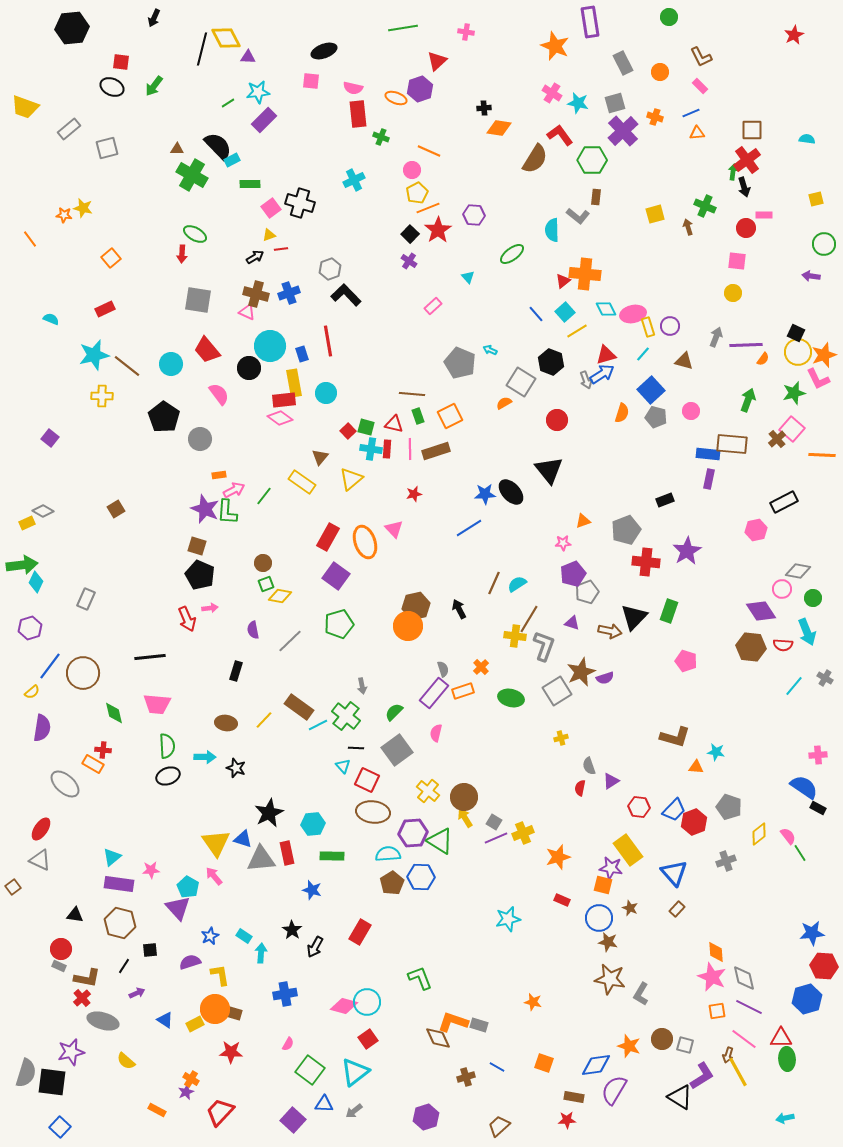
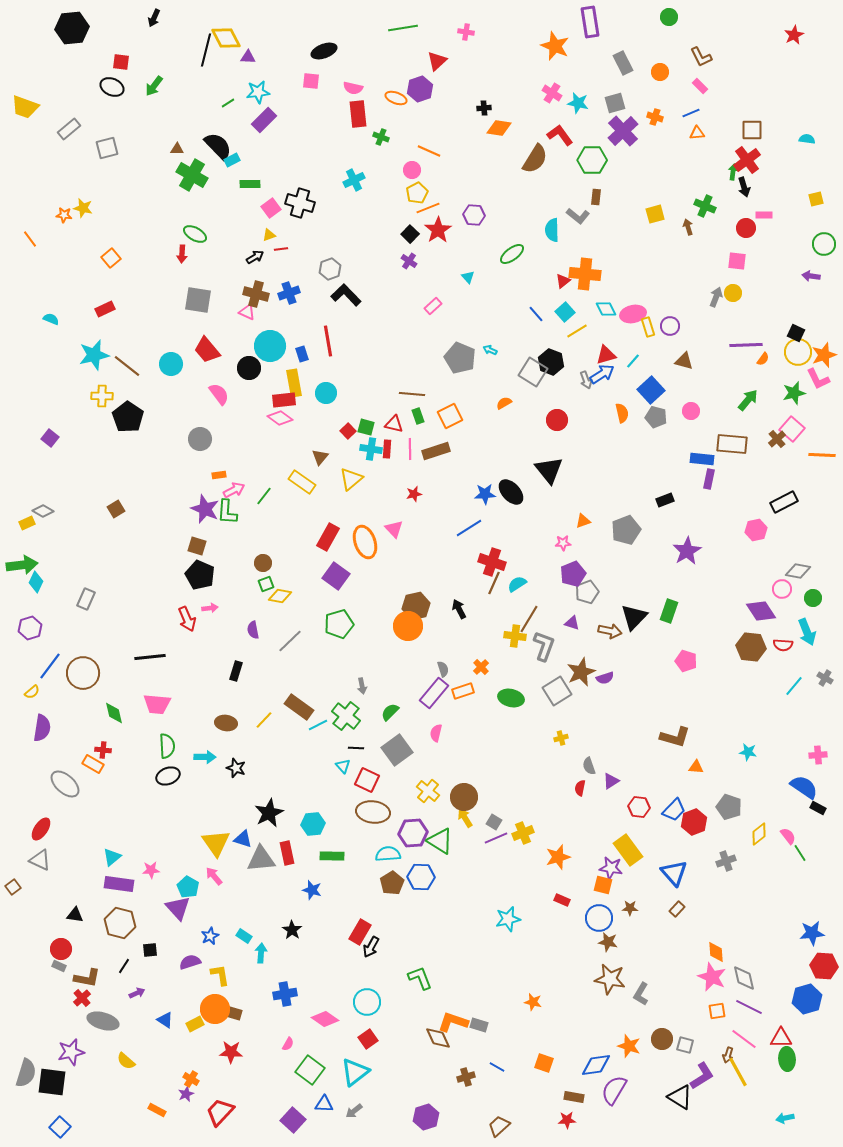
black line at (202, 49): moved 4 px right, 1 px down
gray arrow at (716, 337): moved 40 px up
cyan line at (643, 354): moved 10 px left, 7 px down
gray pentagon at (460, 363): moved 5 px up
gray square at (521, 382): moved 12 px right, 10 px up
green arrow at (748, 400): rotated 20 degrees clockwise
orange semicircle at (622, 413): rotated 30 degrees counterclockwise
black pentagon at (164, 417): moved 36 px left
blue rectangle at (708, 454): moved 6 px left, 5 px down
red cross at (646, 562): moved 154 px left; rotated 12 degrees clockwise
green semicircle at (394, 712): moved 4 px left
cyan star at (716, 752): moved 32 px right
brown star at (630, 908): rotated 21 degrees counterclockwise
black arrow at (315, 947): moved 56 px right
pink diamond at (344, 1006): moved 19 px left, 13 px down; rotated 20 degrees clockwise
purple star at (186, 1092): moved 2 px down
